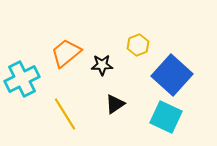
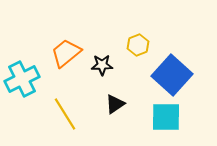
cyan square: rotated 24 degrees counterclockwise
